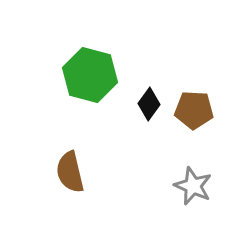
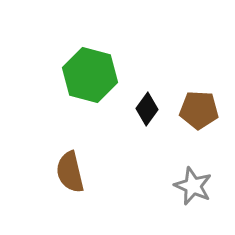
black diamond: moved 2 px left, 5 px down
brown pentagon: moved 5 px right
